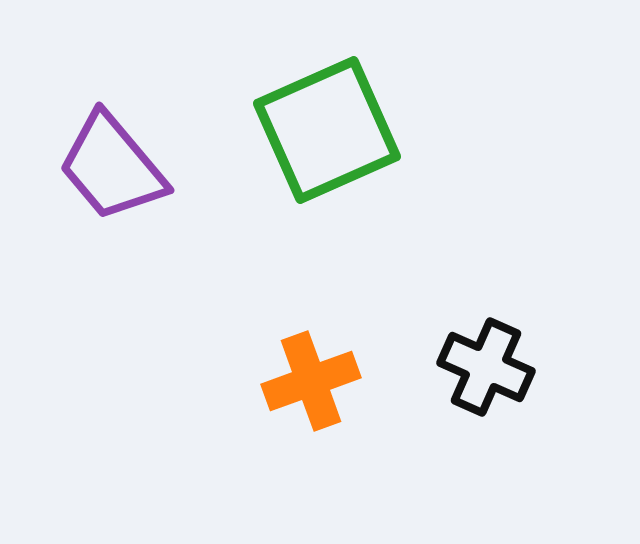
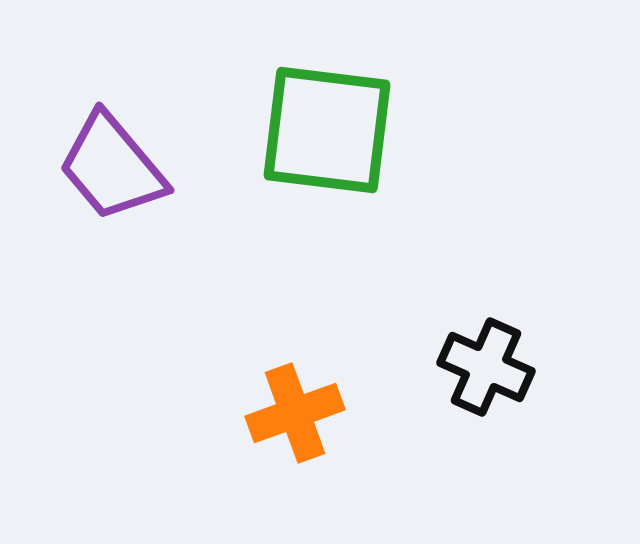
green square: rotated 31 degrees clockwise
orange cross: moved 16 px left, 32 px down
